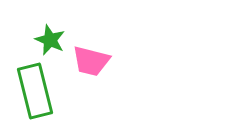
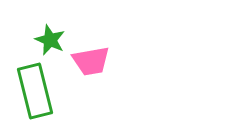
pink trapezoid: rotated 24 degrees counterclockwise
